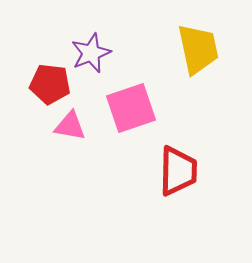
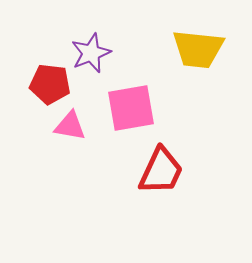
yellow trapezoid: rotated 108 degrees clockwise
pink square: rotated 9 degrees clockwise
red trapezoid: moved 17 px left; rotated 24 degrees clockwise
